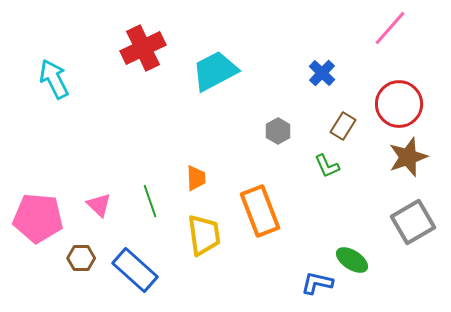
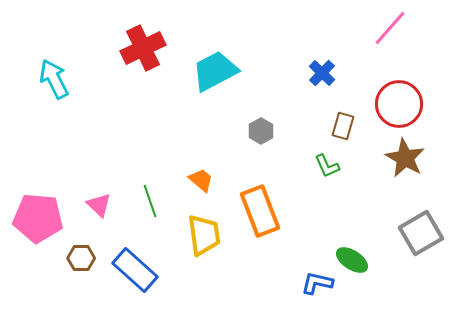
brown rectangle: rotated 16 degrees counterclockwise
gray hexagon: moved 17 px left
brown star: moved 3 px left, 1 px down; rotated 24 degrees counterclockwise
orange trapezoid: moved 5 px right, 2 px down; rotated 48 degrees counterclockwise
gray square: moved 8 px right, 11 px down
